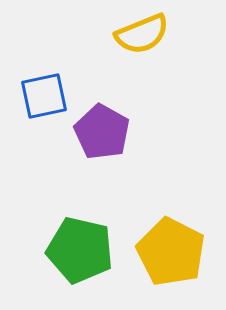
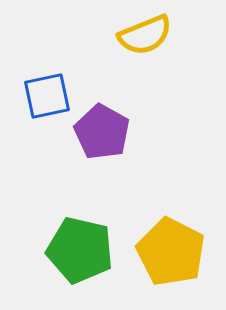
yellow semicircle: moved 3 px right, 1 px down
blue square: moved 3 px right
